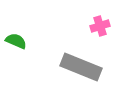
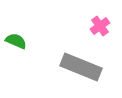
pink cross: rotated 18 degrees counterclockwise
